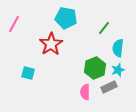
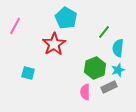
cyan pentagon: rotated 20 degrees clockwise
pink line: moved 1 px right, 2 px down
green line: moved 4 px down
red star: moved 3 px right
